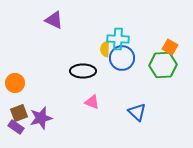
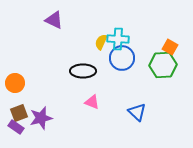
yellow semicircle: moved 4 px left, 7 px up; rotated 21 degrees clockwise
